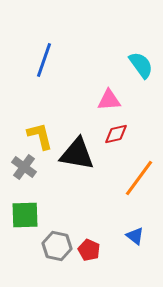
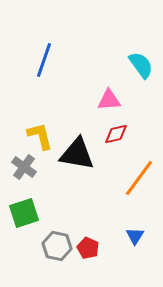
green square: moved 1 px left, 2 px up; rotated 16 degrees counterclockwise
blue triangle: rotated 24 degrees clockwise
red pentagon: moved 1 px left, 2 px up
